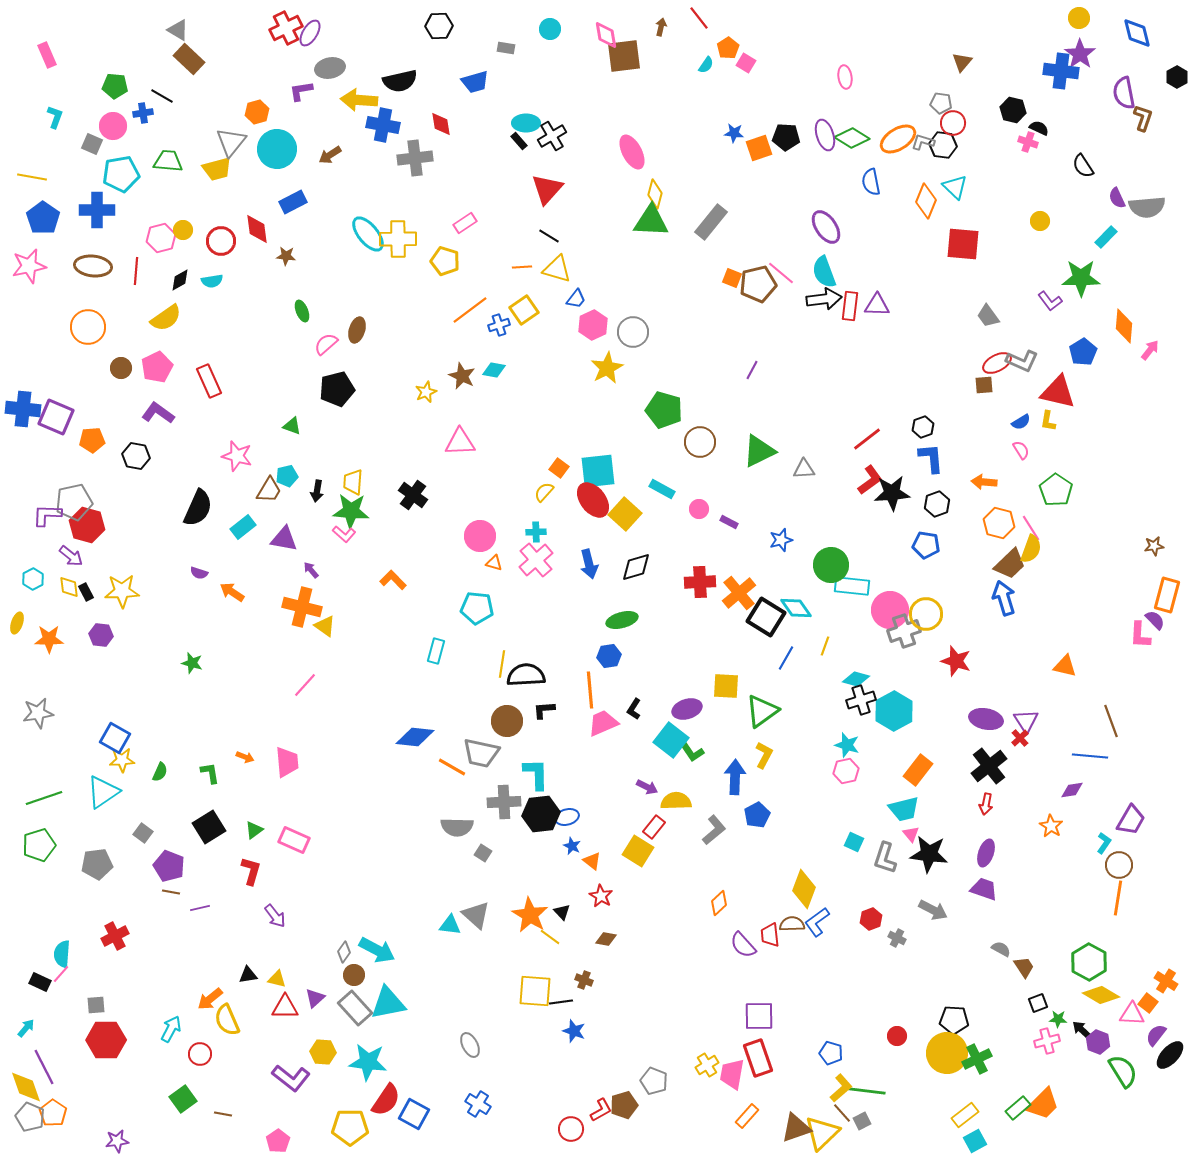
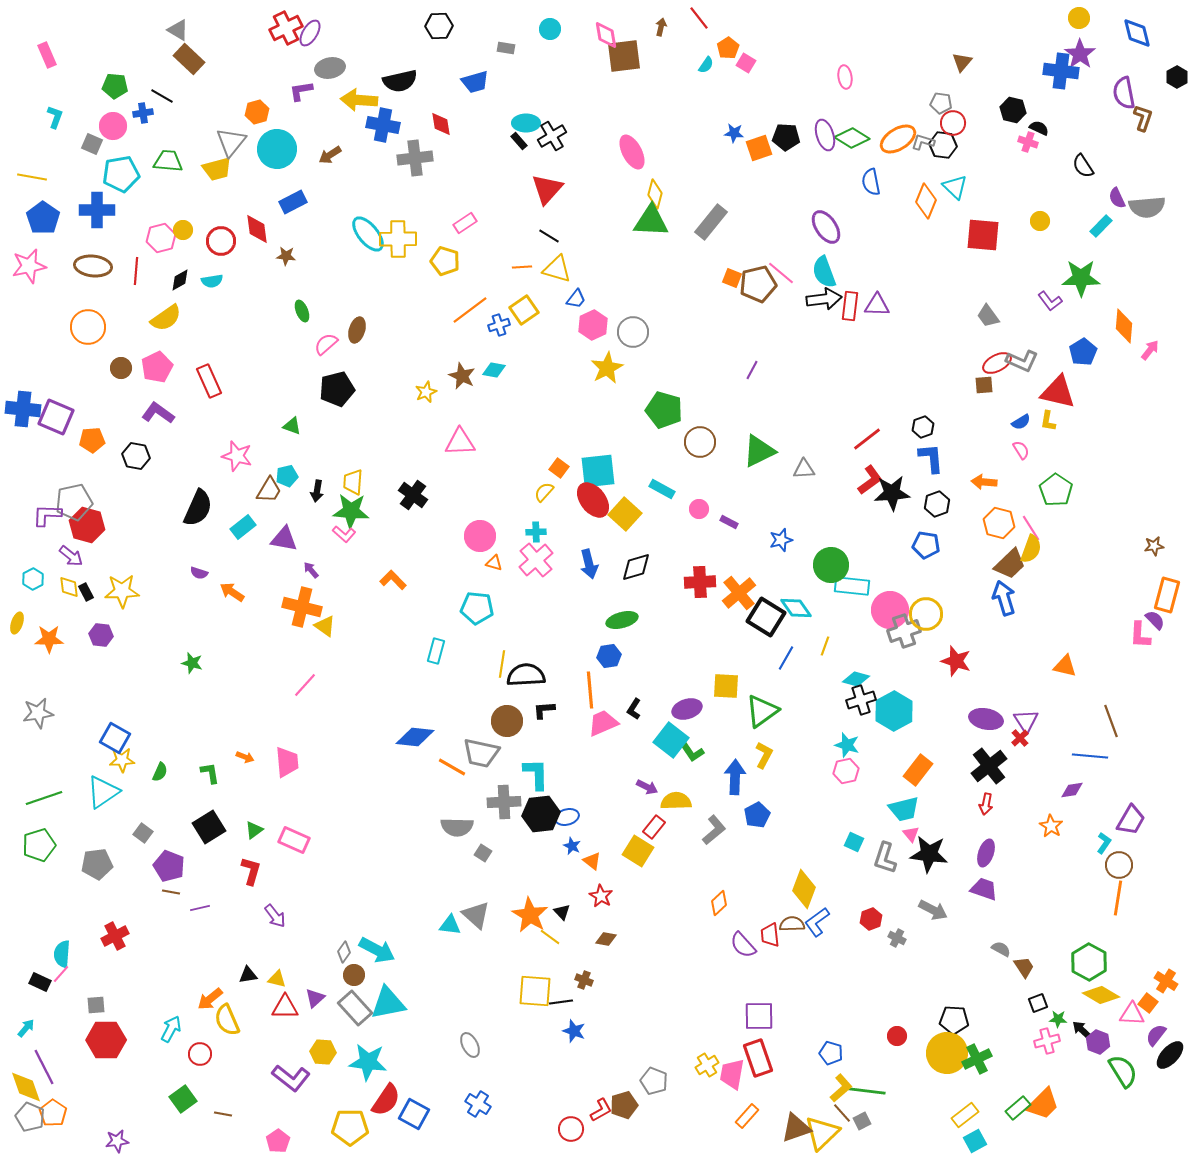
cyan rectangle at (1106, 237): moved 5 px left, 11 px up
red square at (963, 244): moved 20 px right, 9 px up
